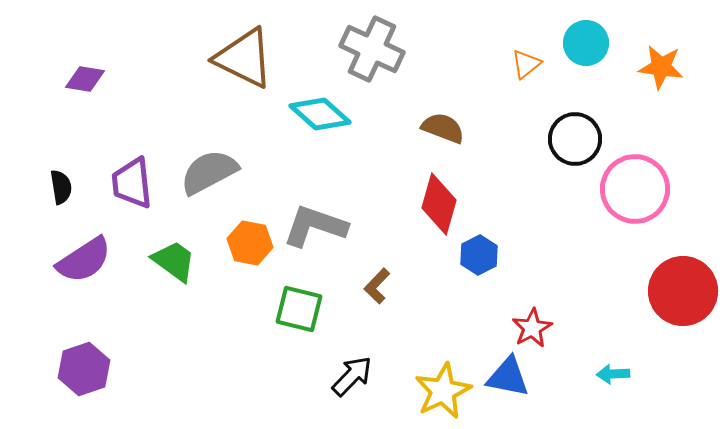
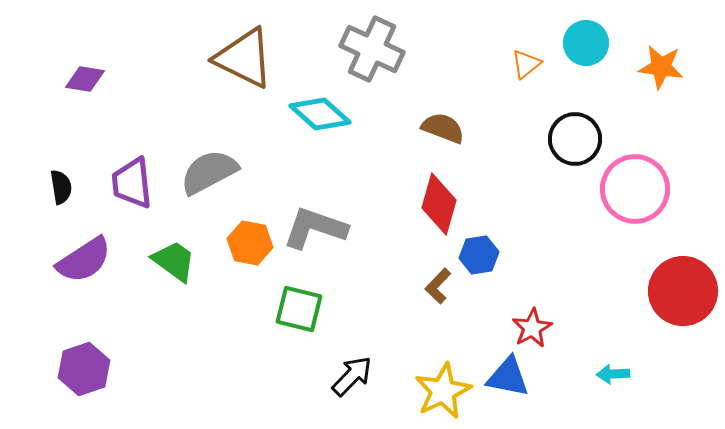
gray L-shape: moved 2 px down
blue hexagon: rotated 18 degrees clockwise
brown L-shape: moved 61 px right
